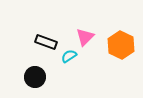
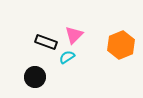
pink triangle: moved 11 px left, 2 px up
orange hexagon: rotated 12 degrees clockwise
cyan semicircle: moved 2 px left, 1 px down
